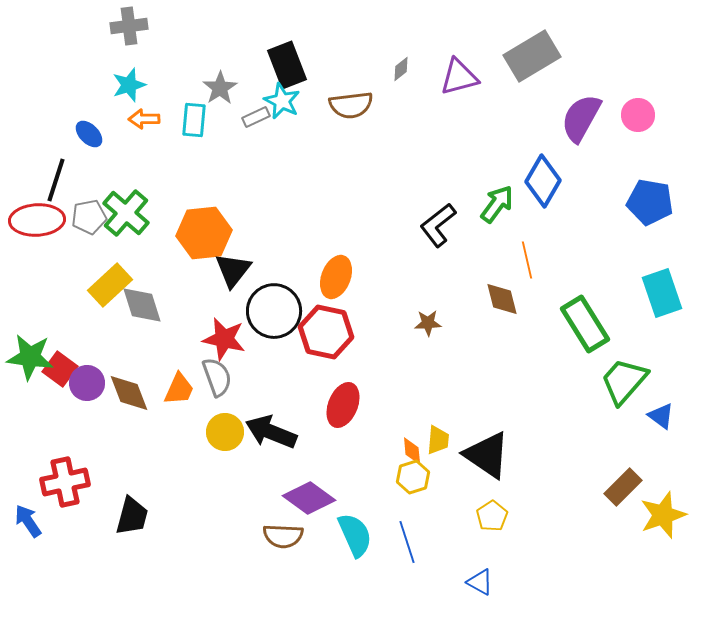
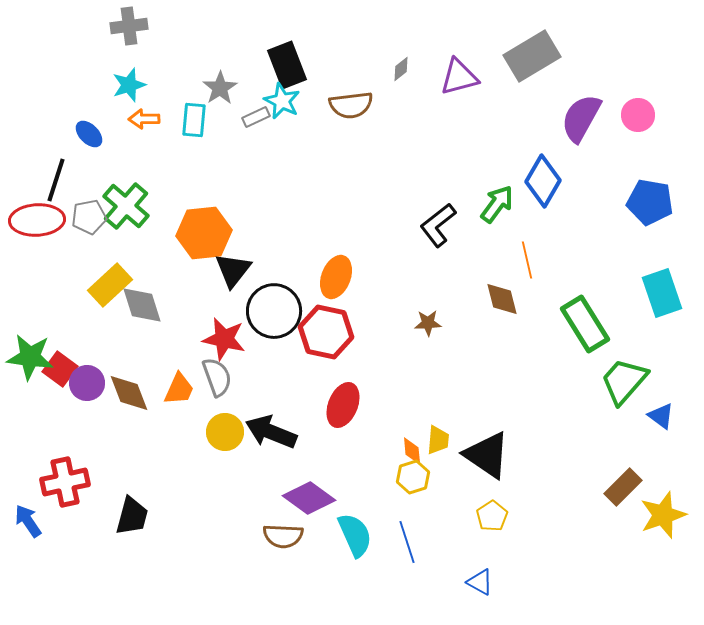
green cross at (126, 213): moved 7 px up
